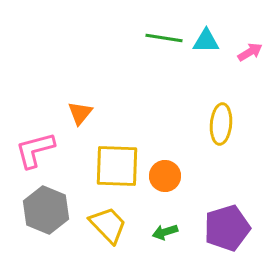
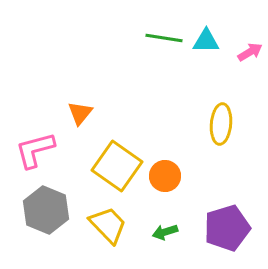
yellow square: rotated 33 degrees clockwise
